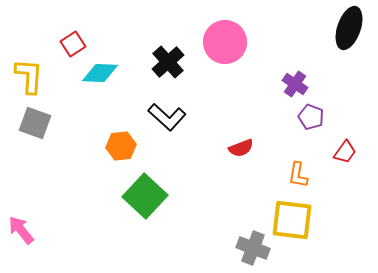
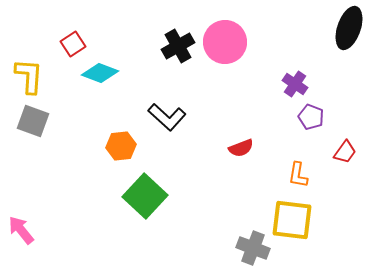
black cross: moved 10 px right, 16 px up; rotated 12 degrees clockwise
cyan diamond: rotated 18 degrees clockwise
gray square: moved 2 px left, 2 px up
